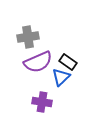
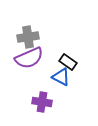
purple semicircle: moved 9 px left, 4 px up
blue triangle: rotated 48 degrees counterclockwise
